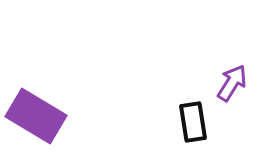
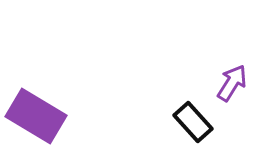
black rectangle: rotated 33 degrees counterclockwise
